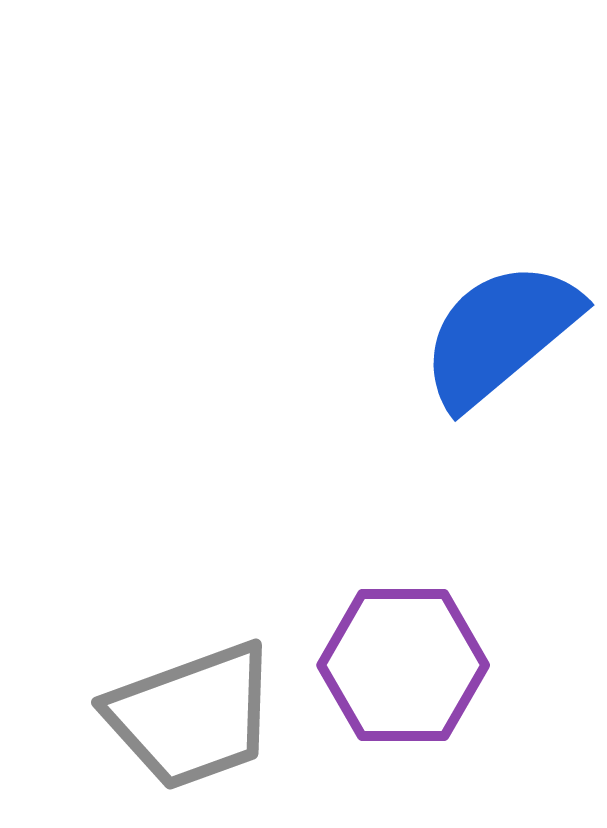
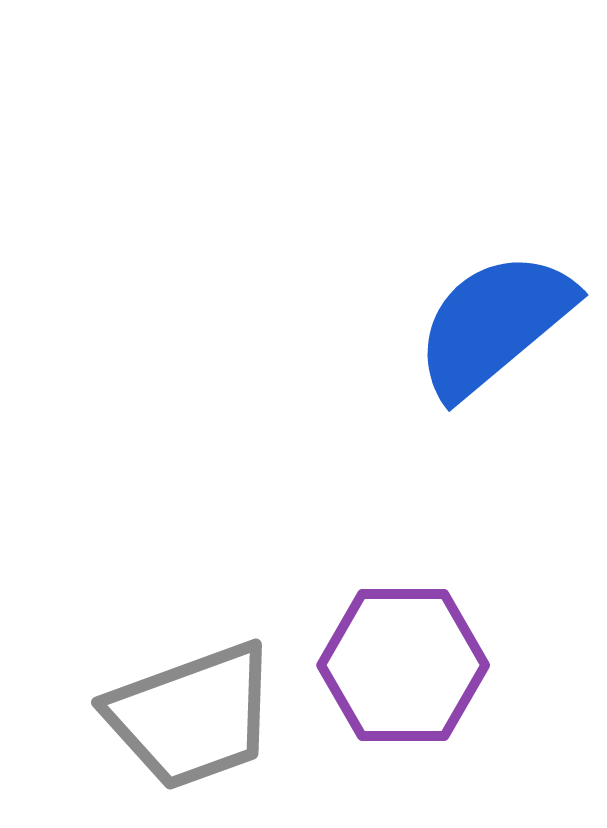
blue semicircle: moved 6 px left, 10 px up
